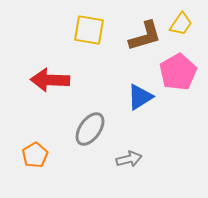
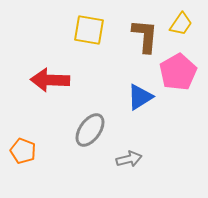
brown L-shape: rotated 69 degrees counterclockwise
gray ellipse: moved 1 px down
orange pentagon: moved 12 px left, 4 px up; rotated 20 degrees counterclockwise
